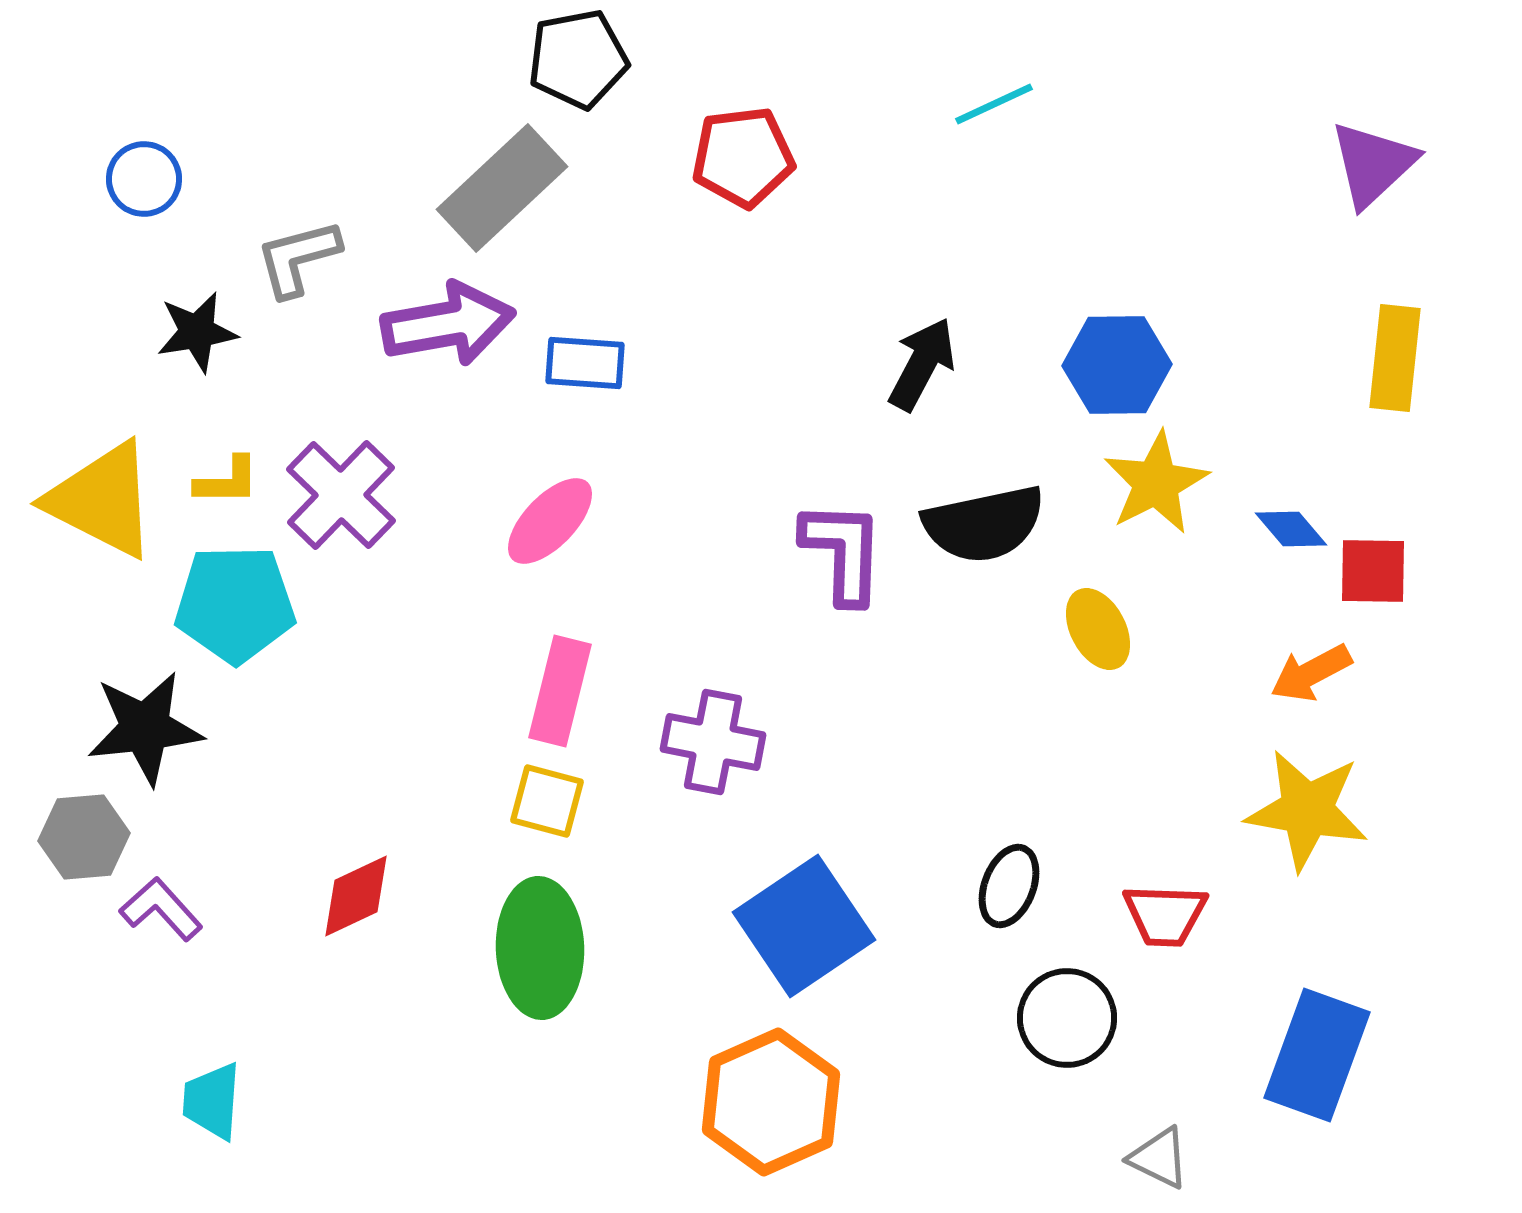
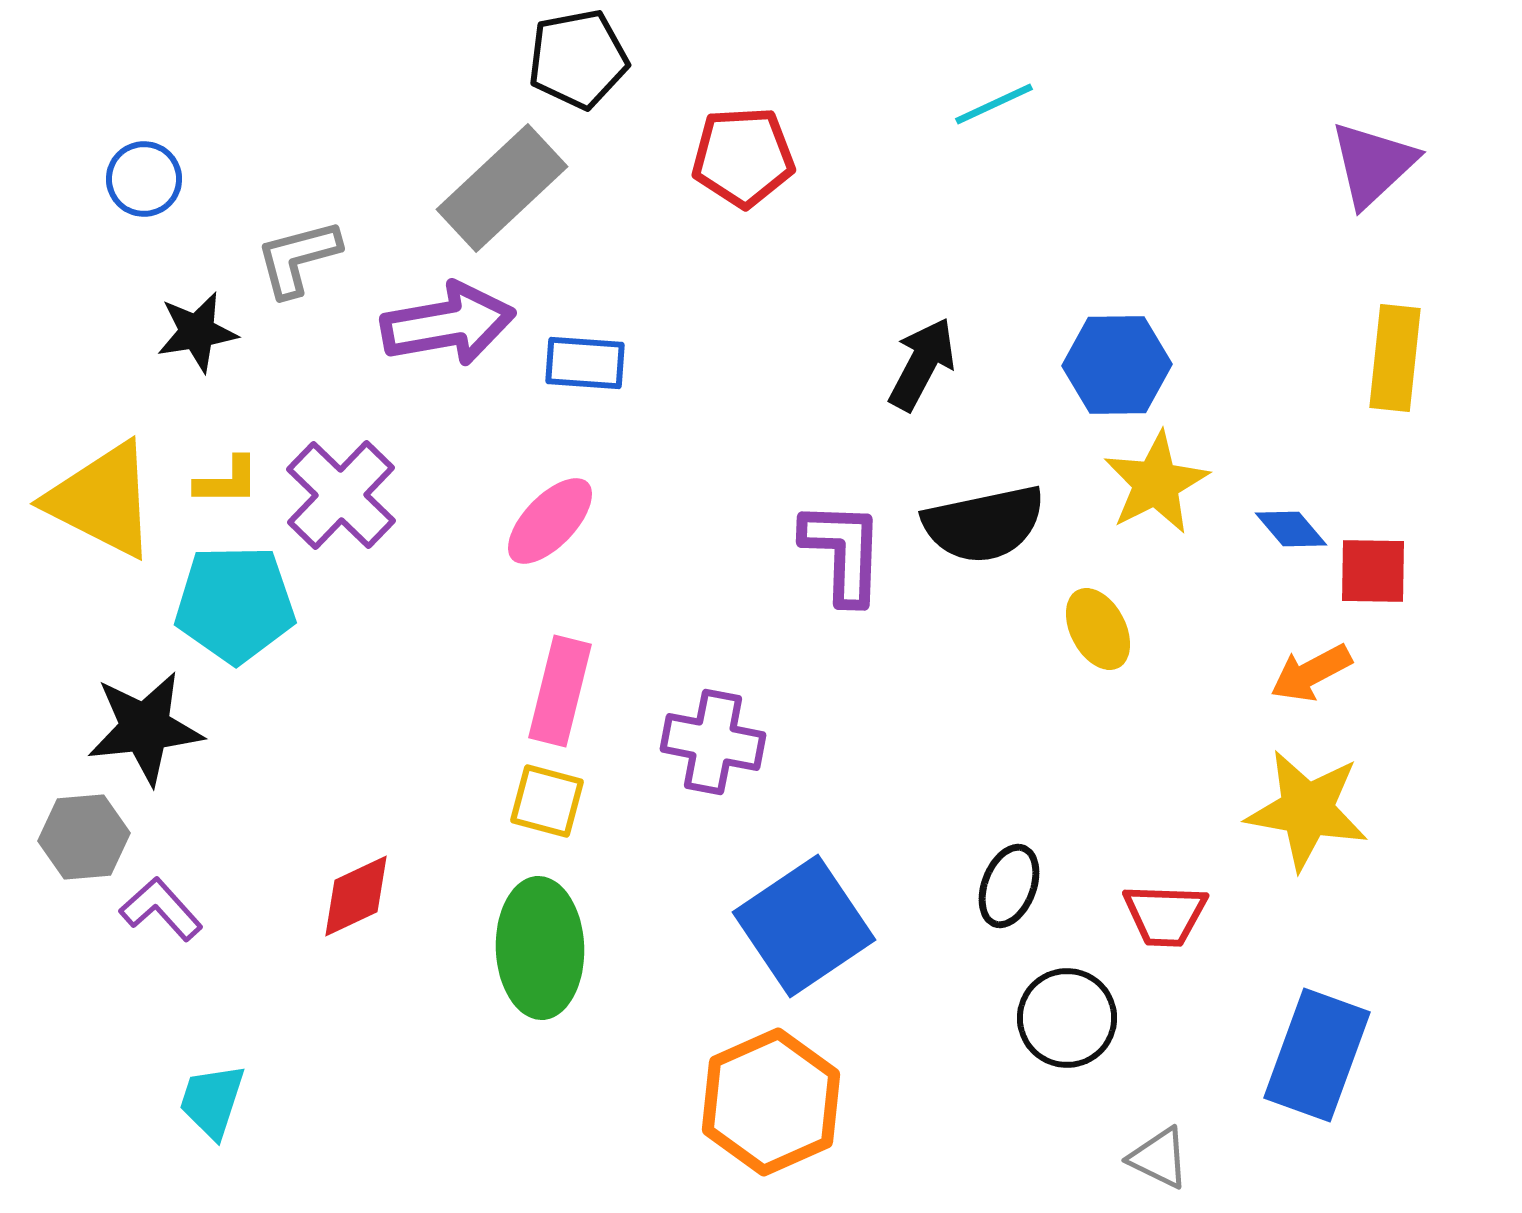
red pentagon at (743, 157): rotated 4 degrees clockwise
cyan trapezoid at (212, 1101): rotated 14 degrees clockwise
